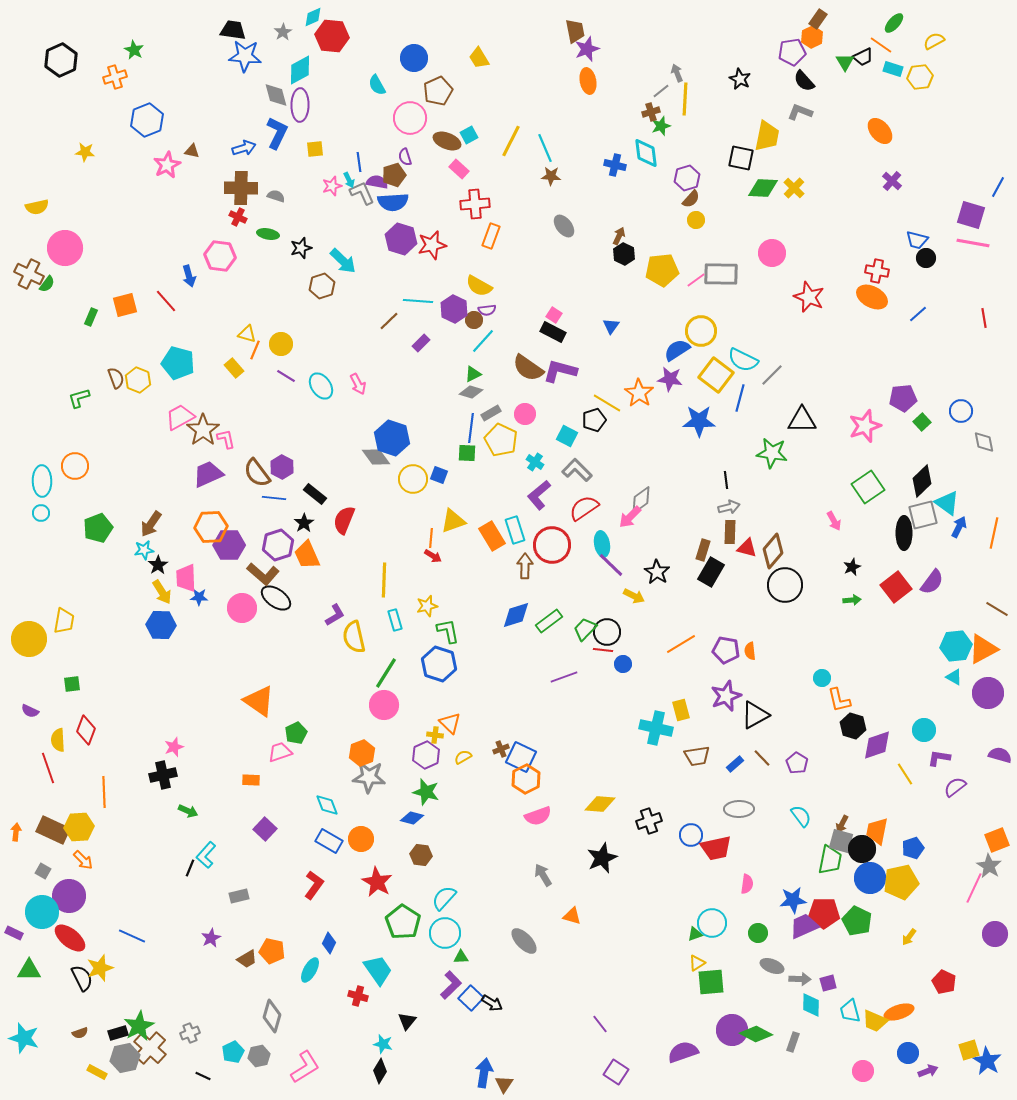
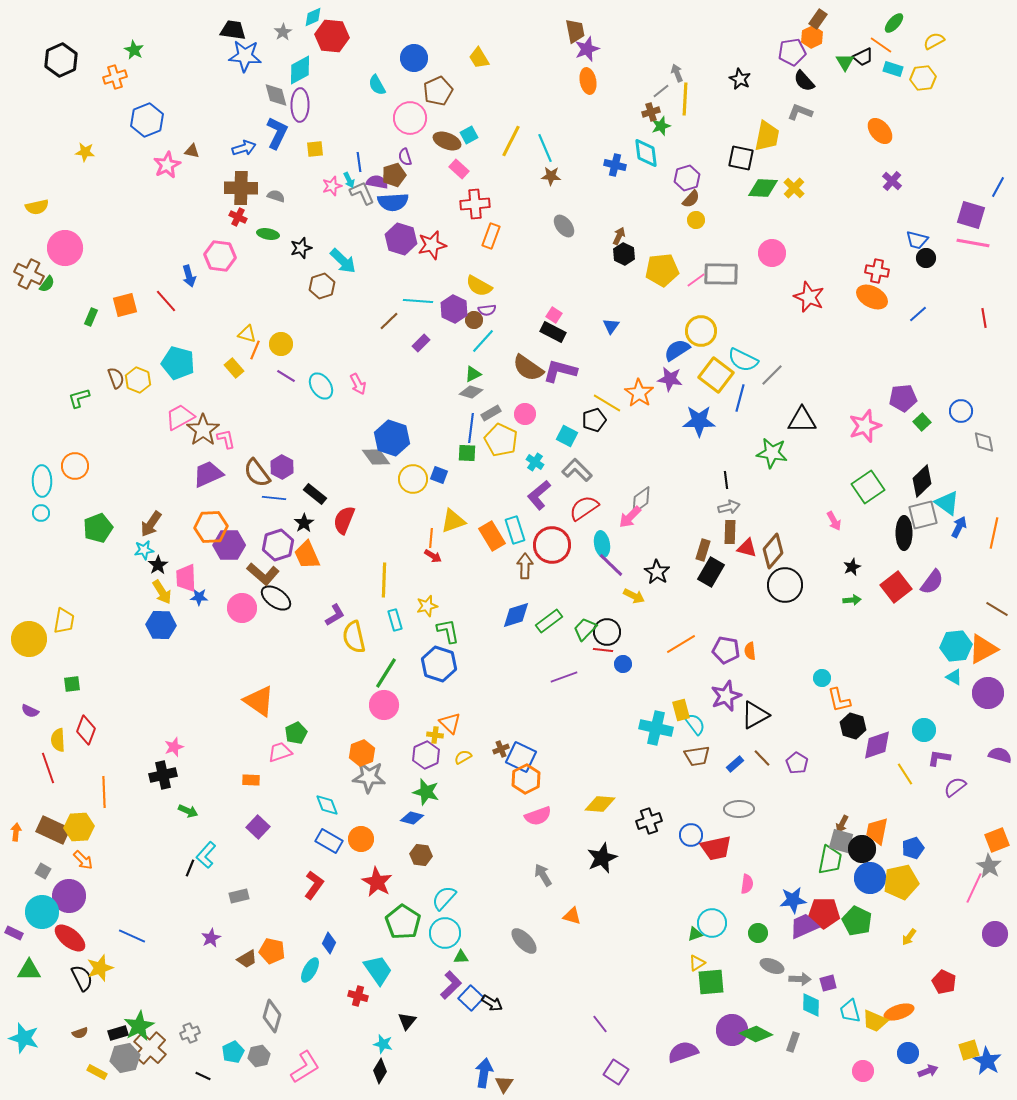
yellow hexagon at (920, 77): moved 3 px right, 1 px down
cyan semicircle at (801, 816): moved 106 px left, 92 px up
purple square at (265, 829): moved 7 px left, 2 px up
